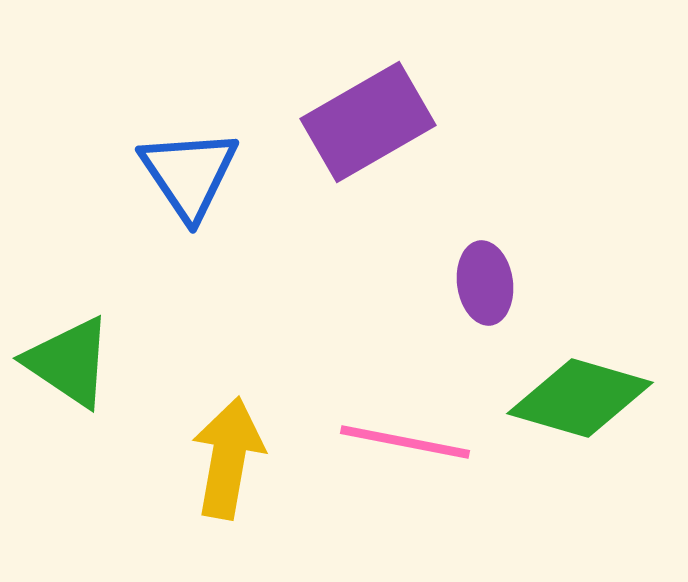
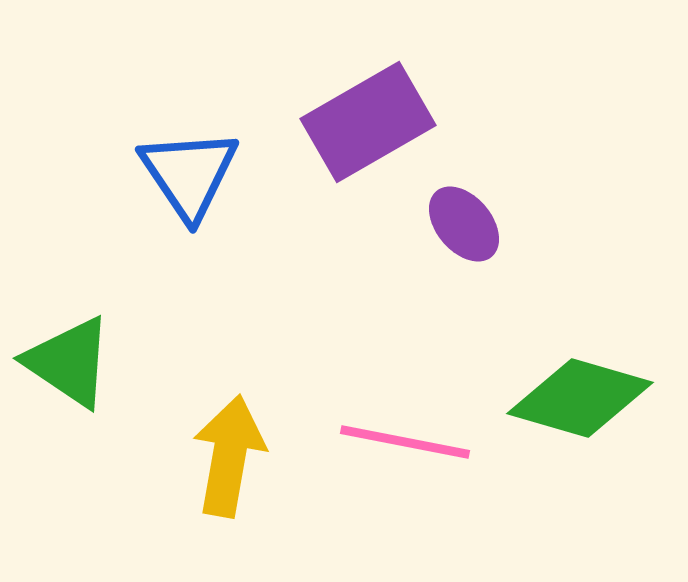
purple ellipse: moved 21 px left, 59 px up; rotated 32 degrees counterclockwise
yellow arrow: moved 1 px right, 2 px up
